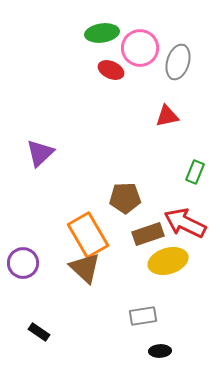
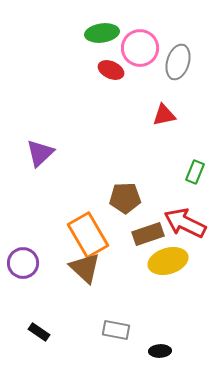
red triangle: moved 3 px left, 1 px up
gray rectangle: moved 27 px left, 14 px down; rotated 20 degrees clockwise
